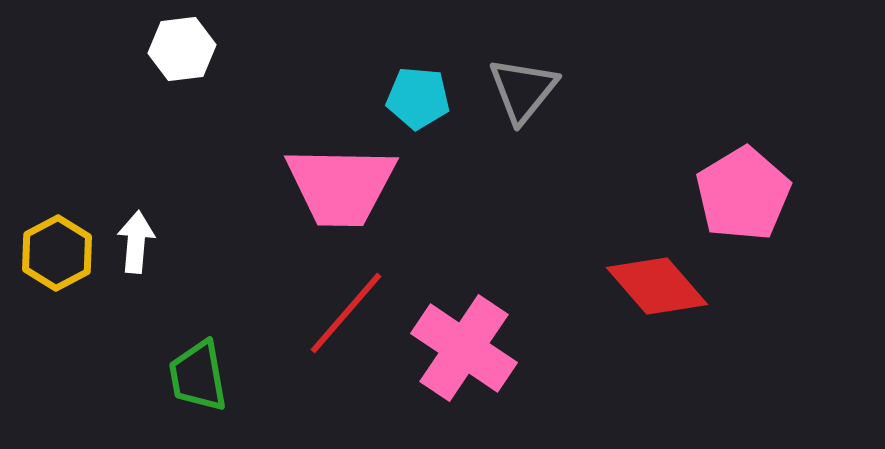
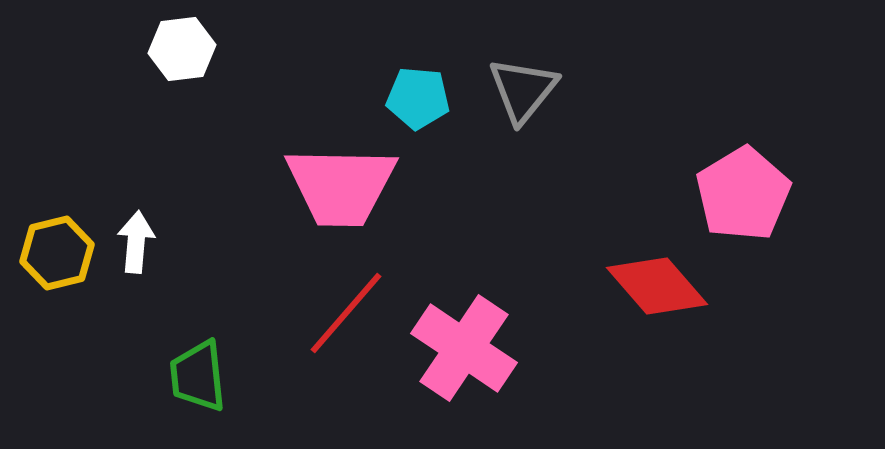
yellow hexagon: rotated 14 degrees clockwise
green trapezoid: rotated 4 degrees clockwise
